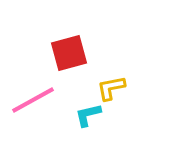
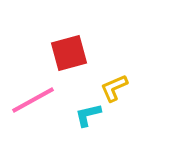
yellow L-shape: moved 3 px right; rotated 12 degrees counterclockwise
